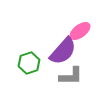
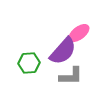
pink ellipse: moved 1 px left, 2 px down
green hexagon: rotated 15 degrees clockwise
